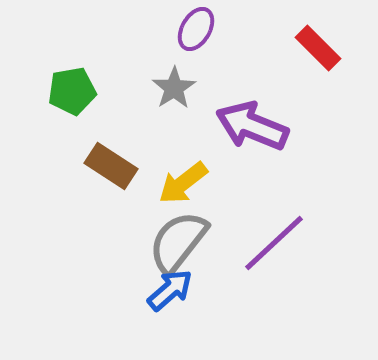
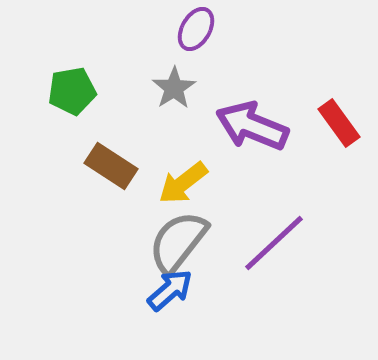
red rectangle: moved 21 px right, 75 px down; rotated 9 degrees clockwise
